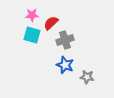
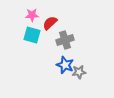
red semicircle: moved 1 px left
gray star: moved 8 px left, 5 px up; rotated 16 degrees counterclockwise
